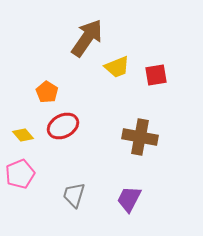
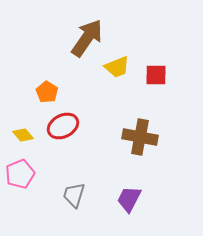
red square: rotated 10 degrees clockwise
